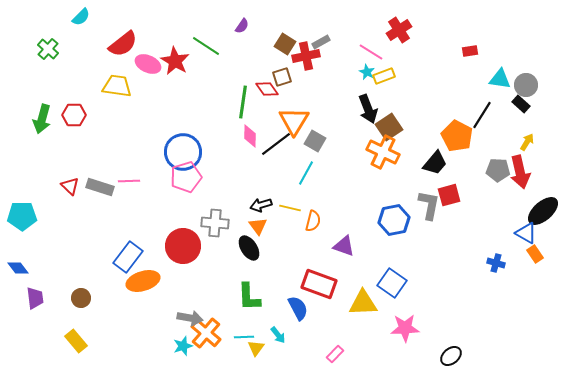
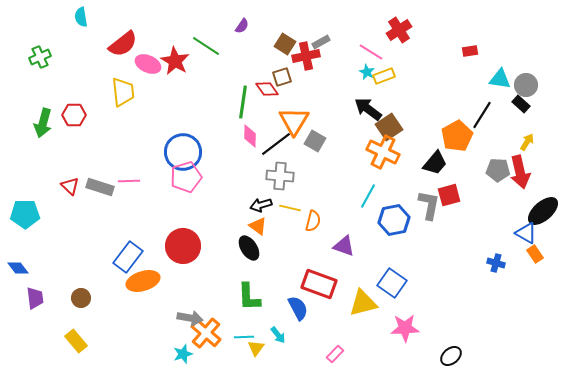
cyan semicircle at (81, 17): rotated 126 degrees clockwise
green cross at (48, 49): moved 8 px left, 8 px down; rotated 25 degrees clockwise
yellow trapezoid at (117, 86): moved 6 px right, 6 px down; rotated 76 degrees clockwise
black arrow at (368, 109): rotated 148 degrees clockwise
green arrow at (42, 119): moved 1 px right, 4 px down
orange pentagon at (457, 136): rotated 16 degrees clockwise
cyan line at (306, 173): moved 62 px right, 23 px down
cyan pentagon at (22, 216): moved 3 px right, 2 px up
gray cross at (215, 223): moved 65 px right, 47 px up
orange triangle at (258, 226): rotated 18 degrees counterclockwise
yellow triangle at (363, 303): rotated 12 degrees counterclockwise
cyan star at (183, 346): moved 8 px down
